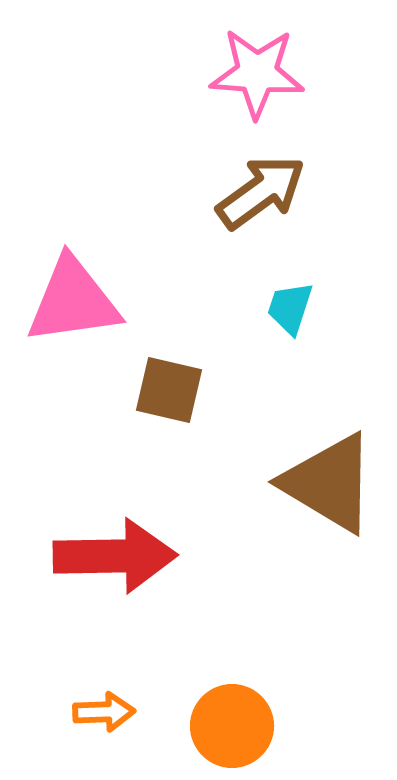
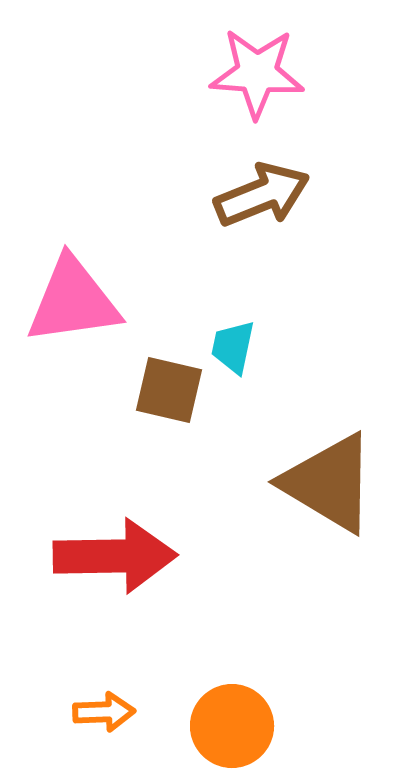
brown arrow: moved 1 px right, 3 px down; rotated 14 degrees clockwise
cyan trapezoid: moved 57 px left, 39 px down; rotated 6 degrees counterclockwise
